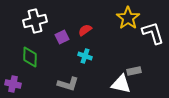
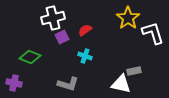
white cross: moved 18 px right, 3 px up
green diamond: rotated 70 degrees counterclockwise
purple cross: moved 1 px right, 1 px up
